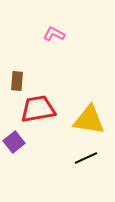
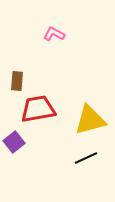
yellow triangle: moved 1 px right; rotated 24 degrees counterclockwise
